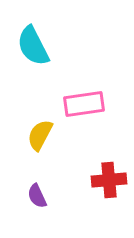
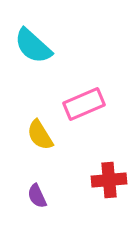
cyan semicircle: rotated 21 degrees counterclockwise
pink rectangle: rotated 15 degrees counterclockwise
yellow semicircle: rotated 60 degrees counterclockwise
